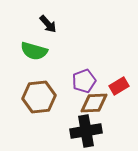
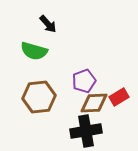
red rectangle: moved 11 px down
